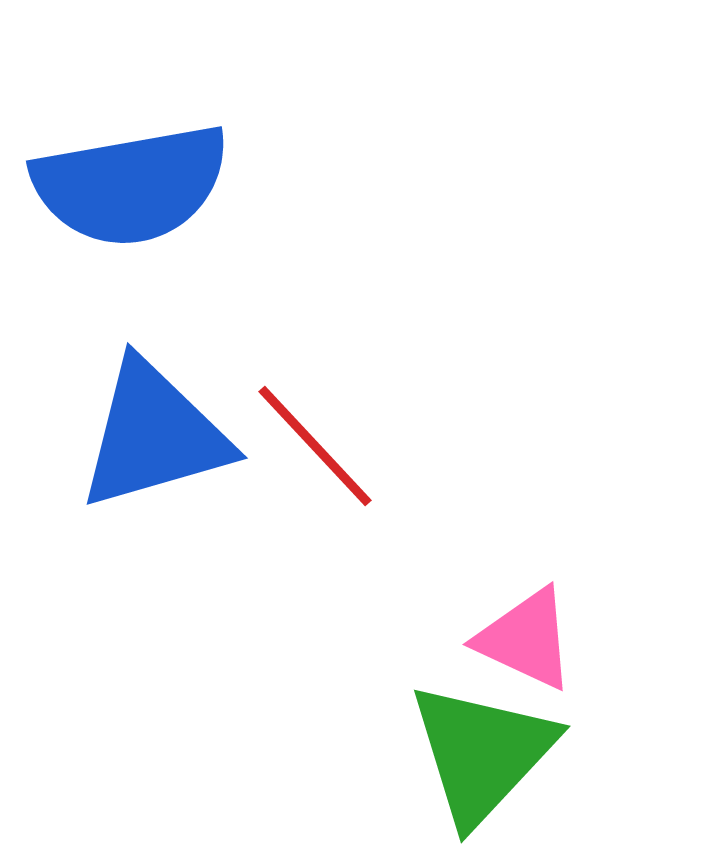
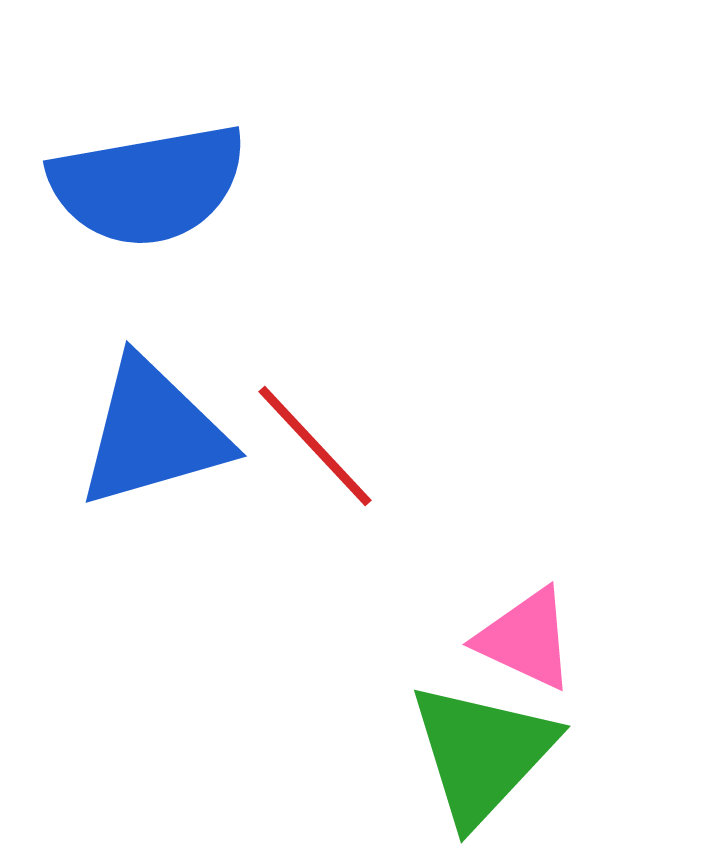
blue semicircle: moved 17 px right
blue triangle: moved 1 px left, 2 px up
